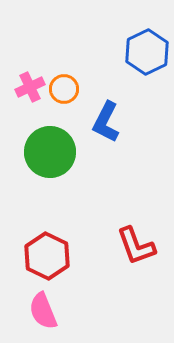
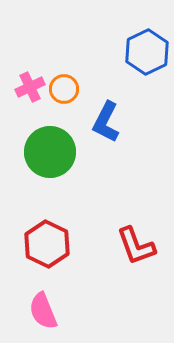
red hexagon: moved 12 px up
